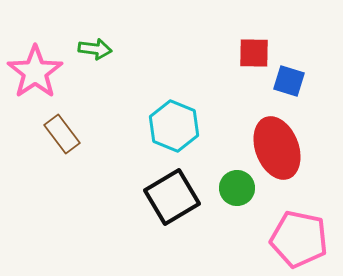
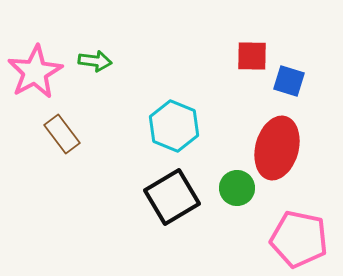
green arrow: moved 12 px down
red square: moved 2 px left, 3 px down
pink star: rotated 6 degrees clockwise
red ellipse: rotated 36 degrees clockwise
